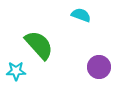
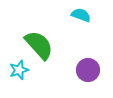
purple circle: moved 11 px left, 3 px down
cyan star: moved 3 px right, 1 px up; rotated 18 degrees counterclockwise
